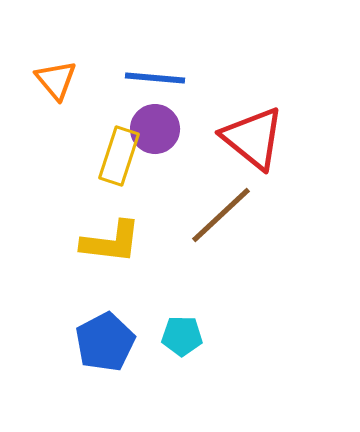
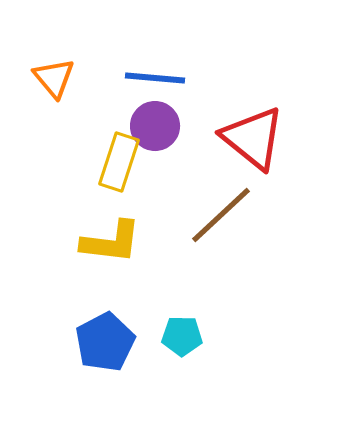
orange triangle: moved 2 px left, 2 px up
purple circle: moved 3 px up
yellow rectangle: moved 6 px down
